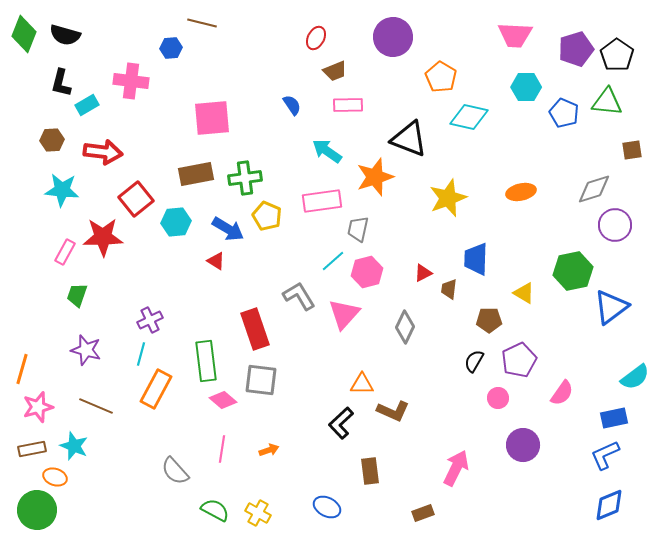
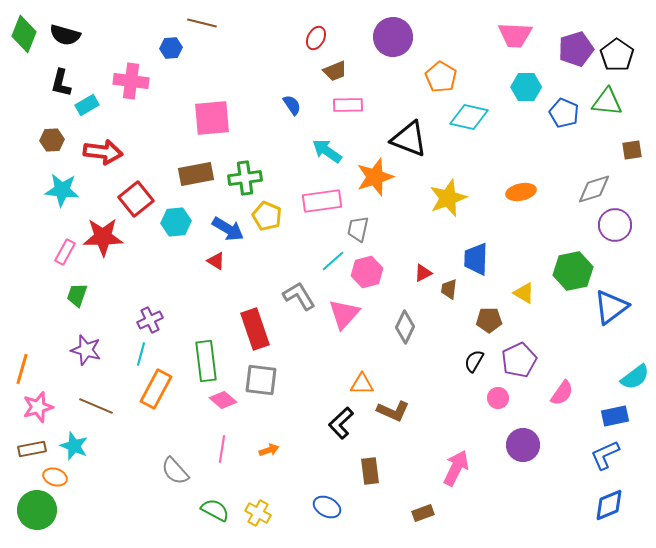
blue rectangle at (614, 418): moved 1 px right, 2 px up
